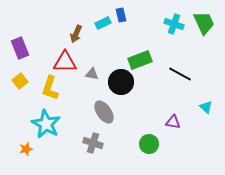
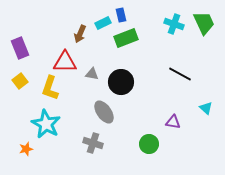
brown arrow: moved 4 px right
green rectangle: moved 14 px left, 22 px up
cyan triangle: moved 1 px down
